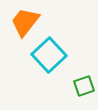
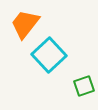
orange trapezoid: moved 2 px down
